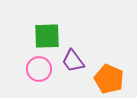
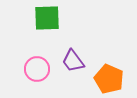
green square: moved 18 px up
pink circle: moved 2 px left
